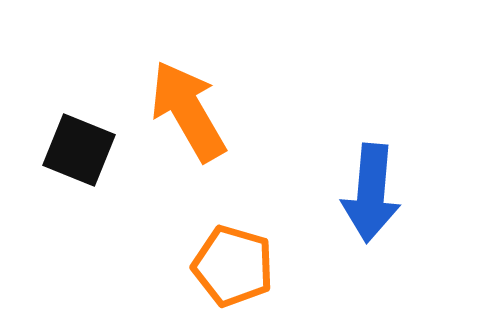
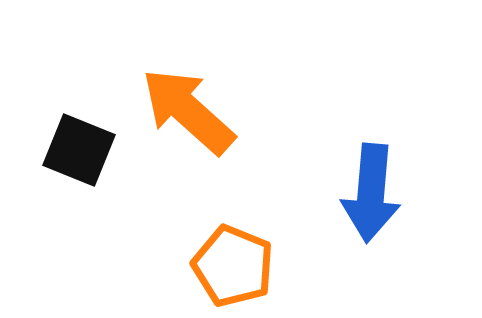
orange arrow: rotated 18 degrees counterclockwise
orange pentagon: rotated 6 degrees clockwise
